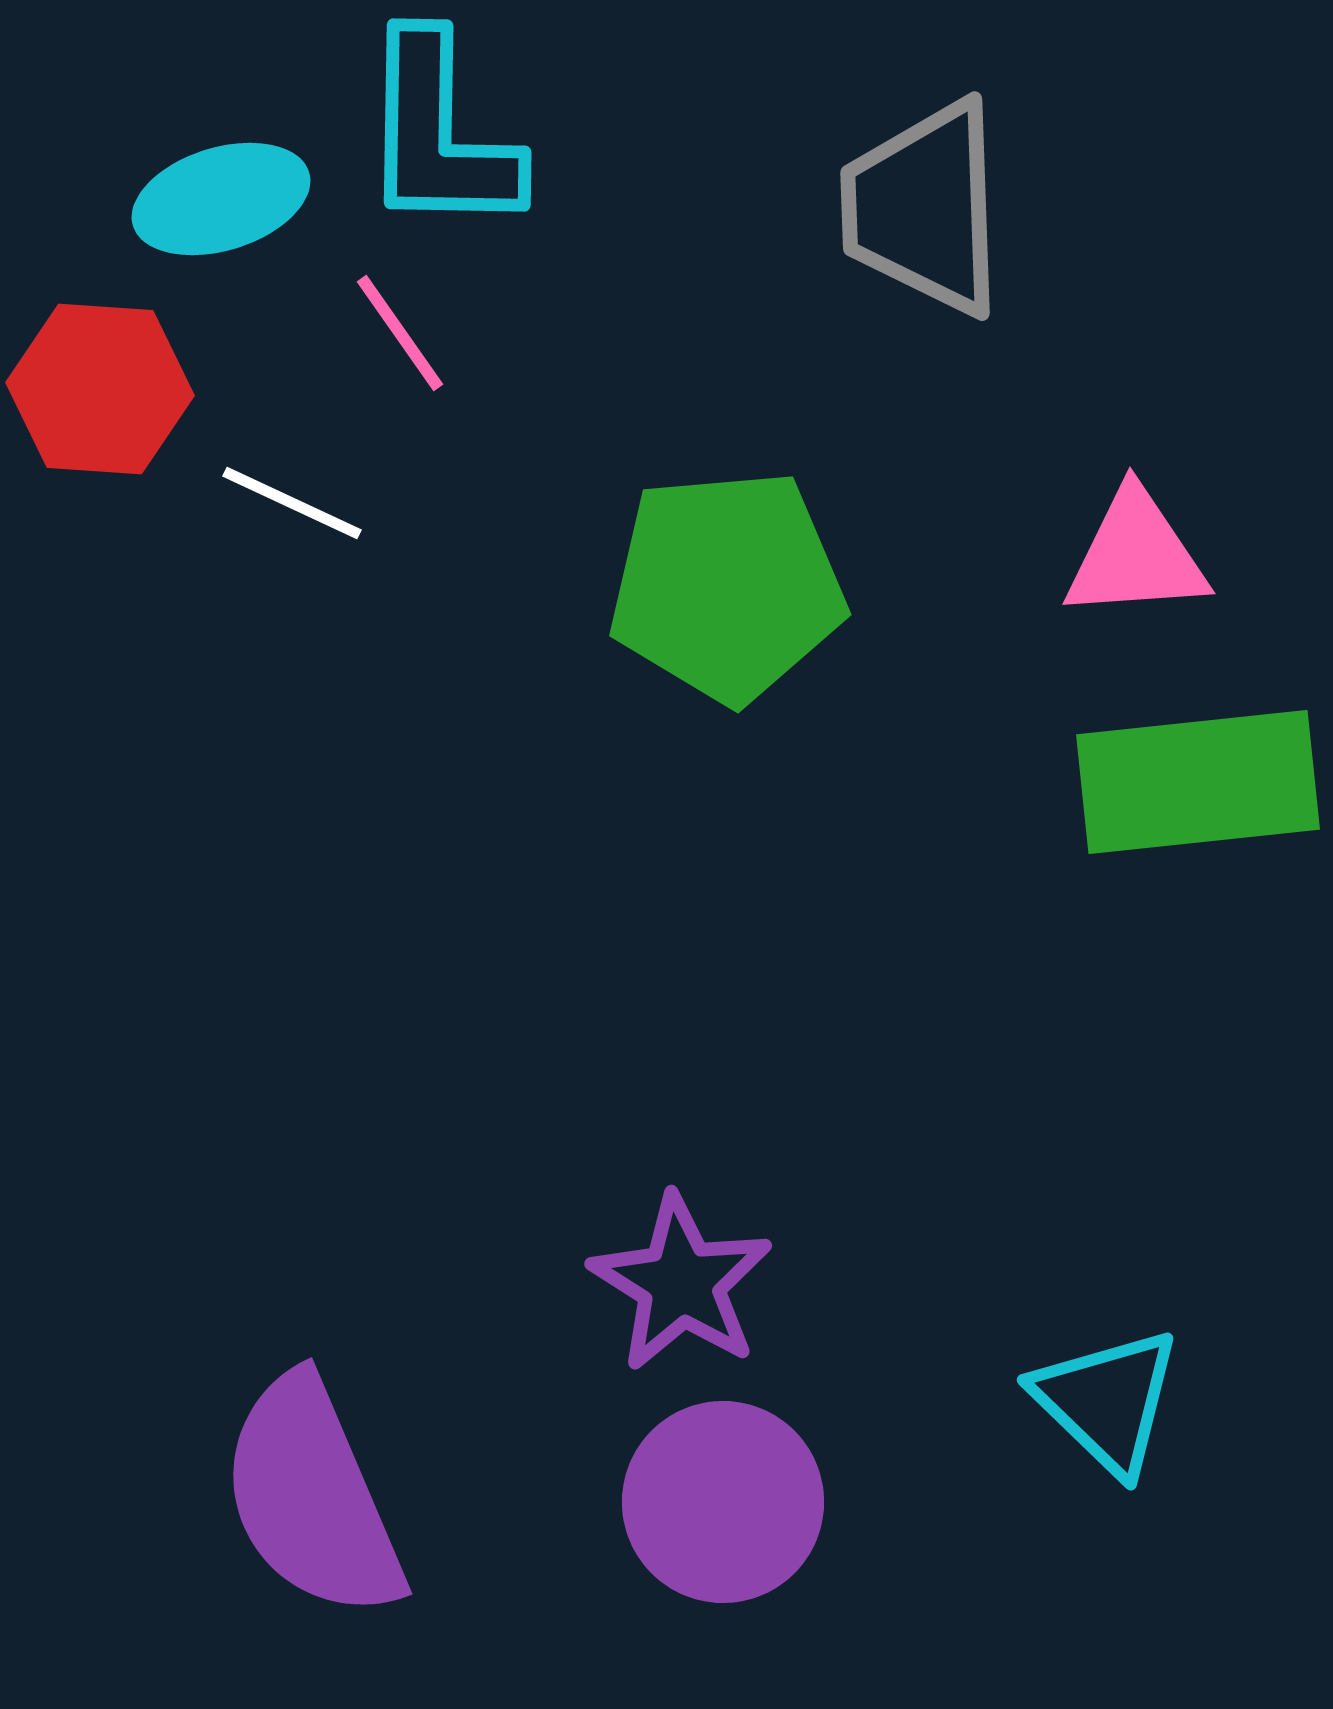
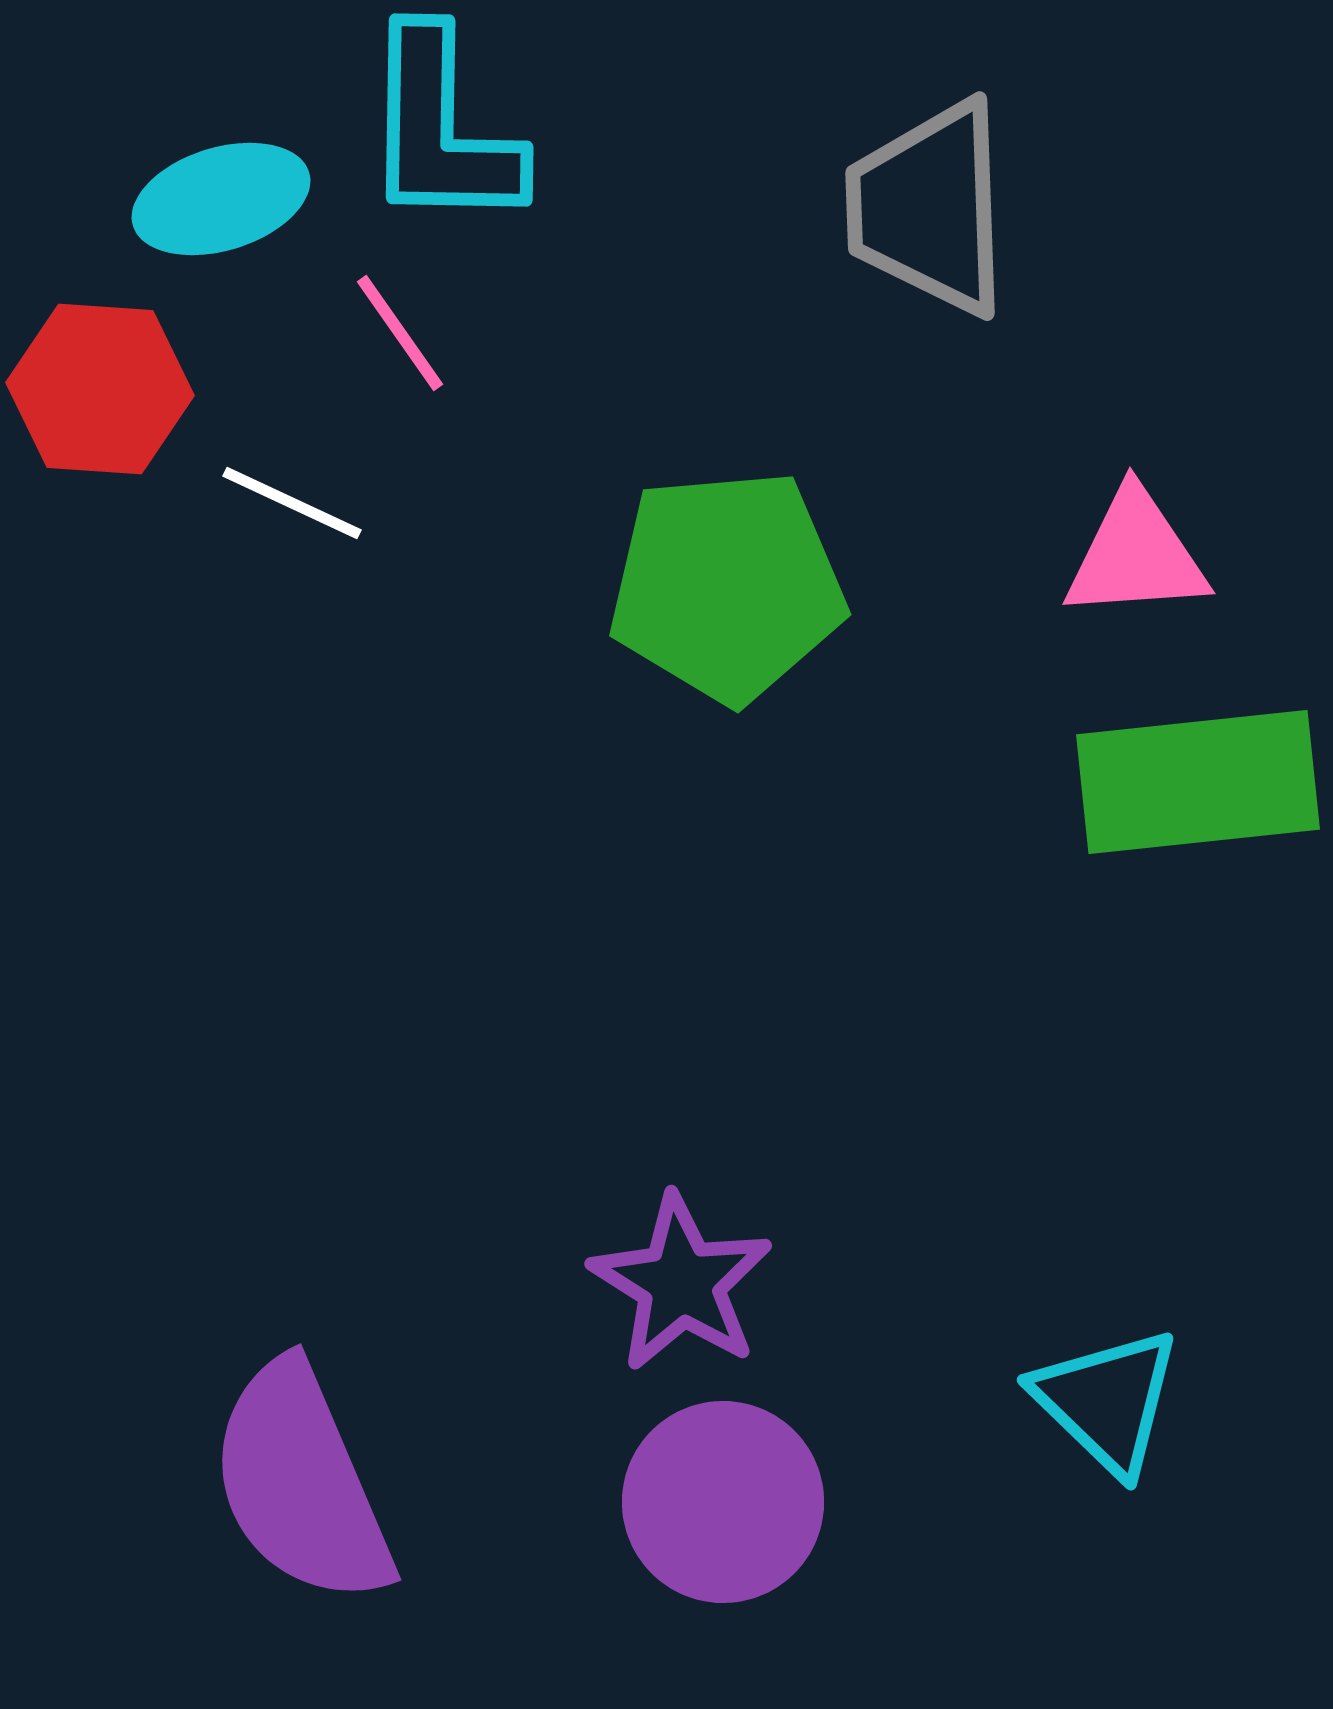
cyan L-shape: moved 2 px right, 5 px up
gray trapezoid: moved 5 px right
purple semicircle: moved 11 px left, 14 px up
